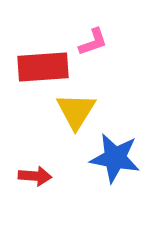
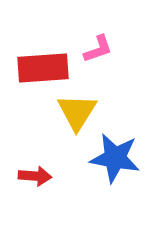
pink L-shape: moved 5 px right, 7 px down
red rectangle: moved 1 px down
yellow triangle: moved 1 px right, 1 px down
